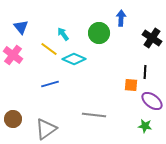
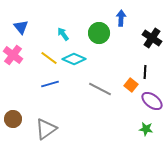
yellow line: moved 9 px down
orange square: rotated 32 degrees clockwise
gray line: moved 6 px right, 26 px up; rotated 20 degrees clockwise
green star: moved 1 px right, 3 px down
